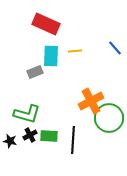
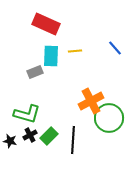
green rectangle: rotated 48 degrees counterclockwise
